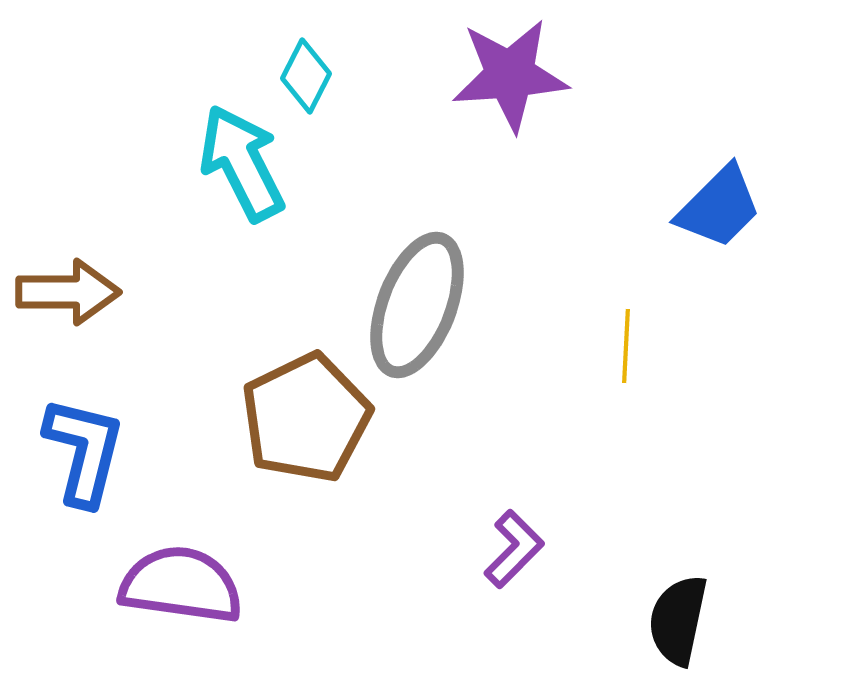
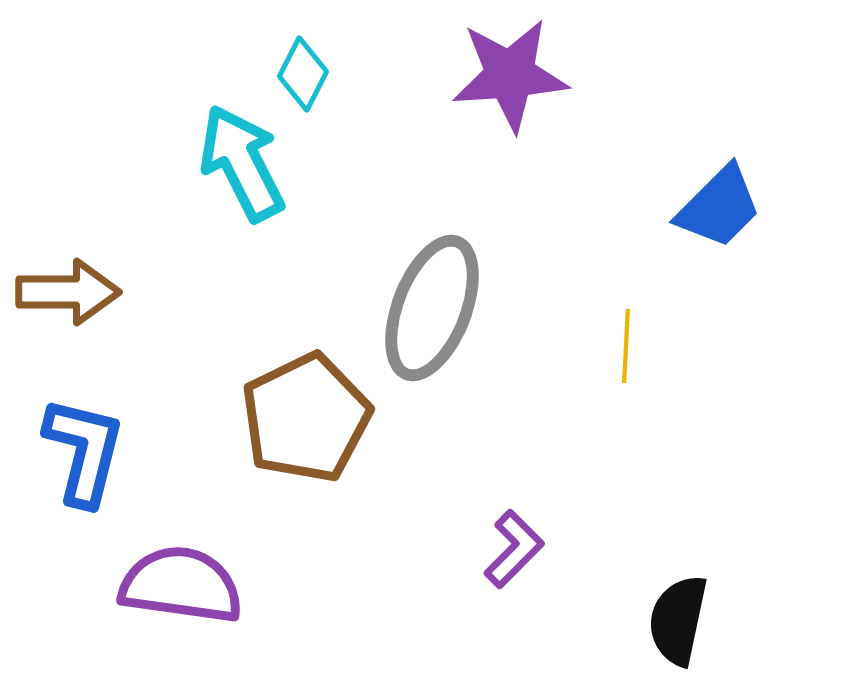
cyan diamond: moved 3 px left, 2 px up
gray ellipse: moved 15 px right, 3 px down
